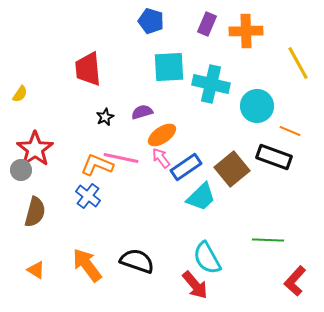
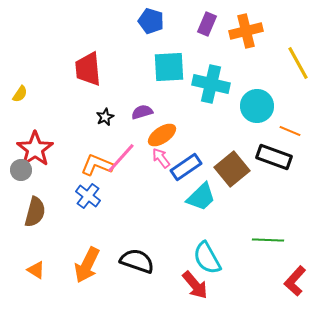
orange cross: rotated 12 degrees counterclockwise
pink line: rotated 60 degrees counterclockwise
orange arrow: rotated 117 degrees counterclockwise
